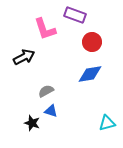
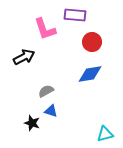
purple rectangle: rotated 15 degrees counterclockwise
cyan triangle: moved 2 px left, 11 px down
